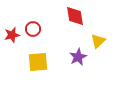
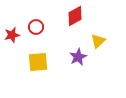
red diamond: rotated 70 degrees clockwise
red circle: moved 3 px right, 2 px up
